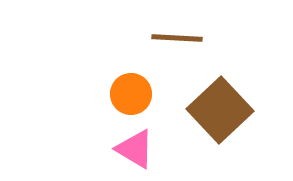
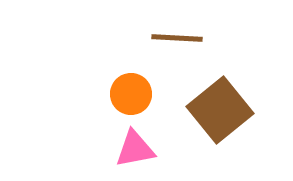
brown square: rotated 4 degrees clockwise
pink triangle: rotated 42 degrees counterclockwise
